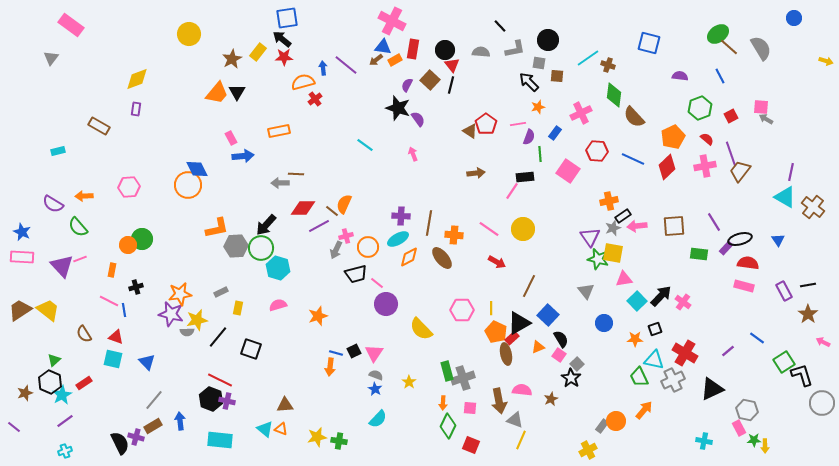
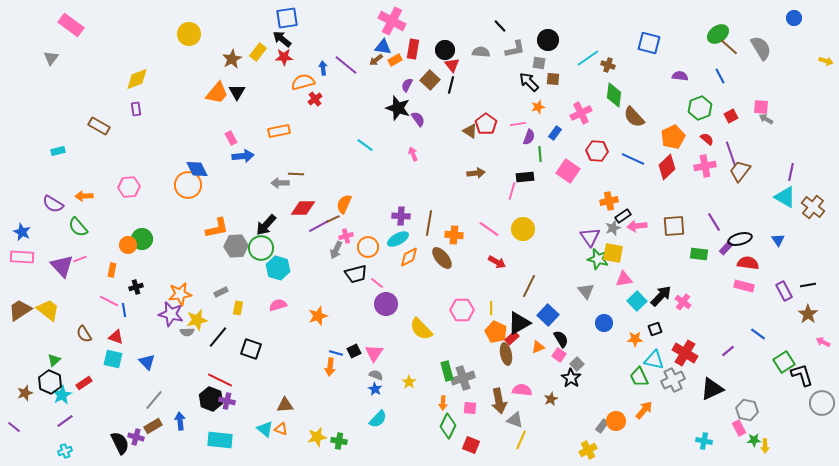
brown square at (557, 76): moved 4 px left, 3 px down
purple rectangle at (136, 109): rotated 16 degrees counterclockwise
pink line at (512, 191): rotated 18 degrees counterclockwise
brown line at (332, 211): moved 1 px right, 8 px down; rotated 64 degrees counterclockwise
blue line at (757, 338): moved 1 px right, 4 px up
